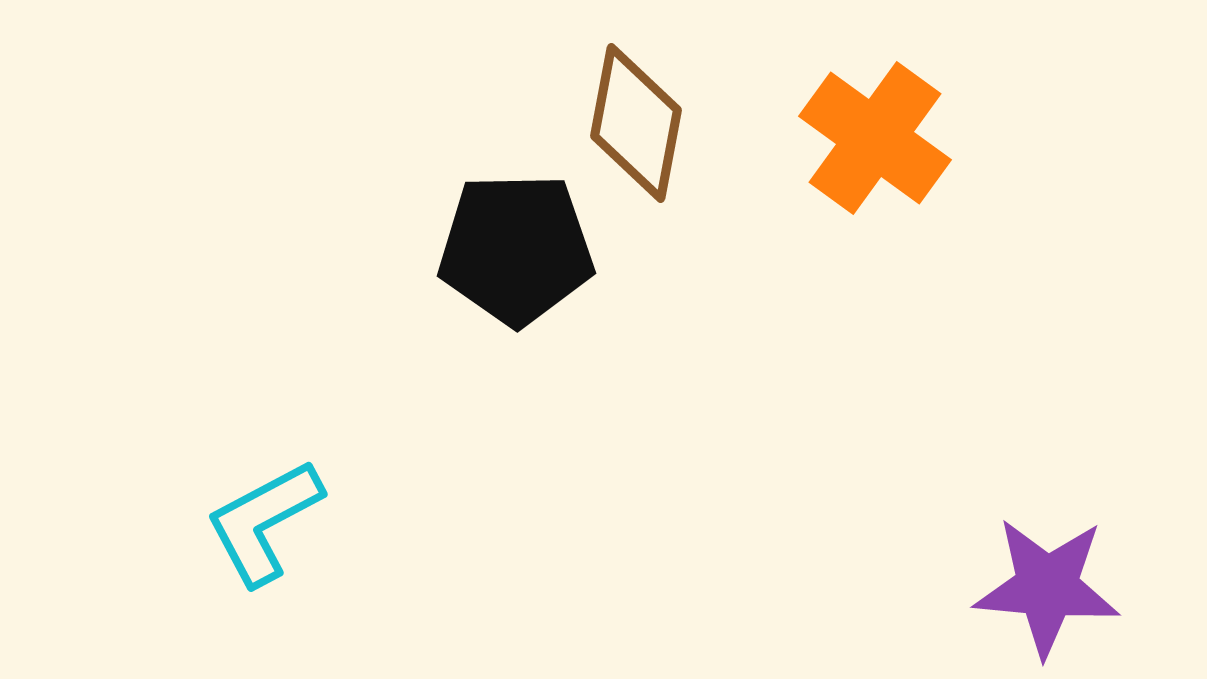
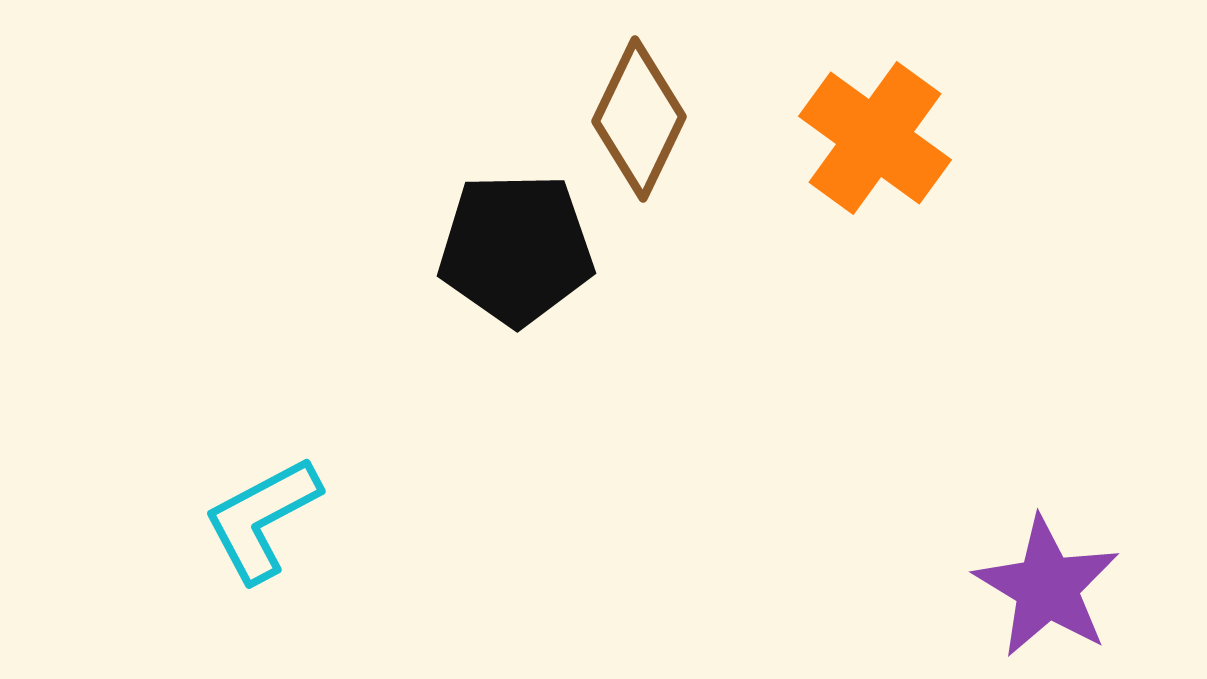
brown diamond: moved 3 px right, 4 px up; rotated 15 degrees clockwise
cyan L-shape: moved 2 px left, 3 px up
purple star: rotated 26 degrees clockwise
